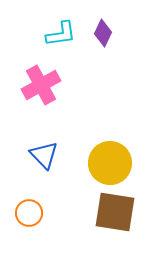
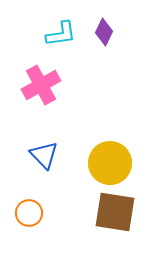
purple diamond: moved 1 px right, 1 px up
